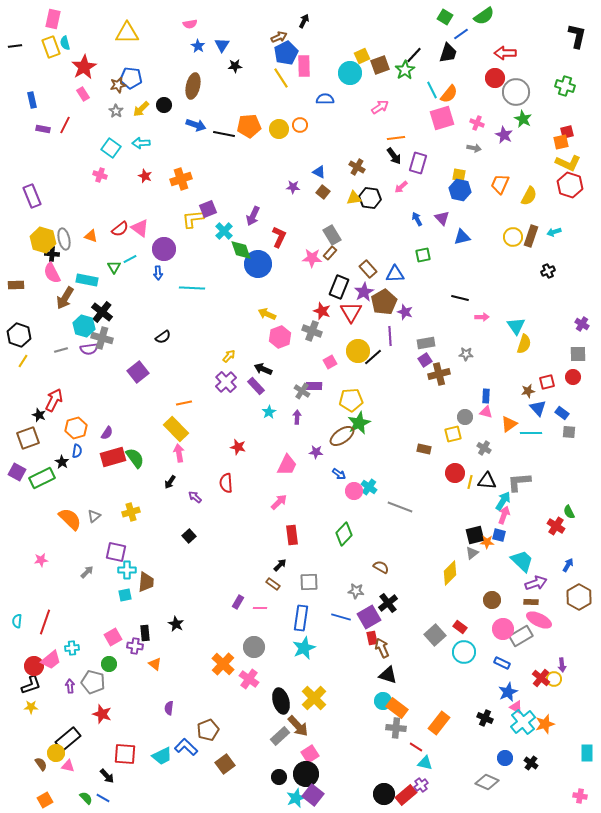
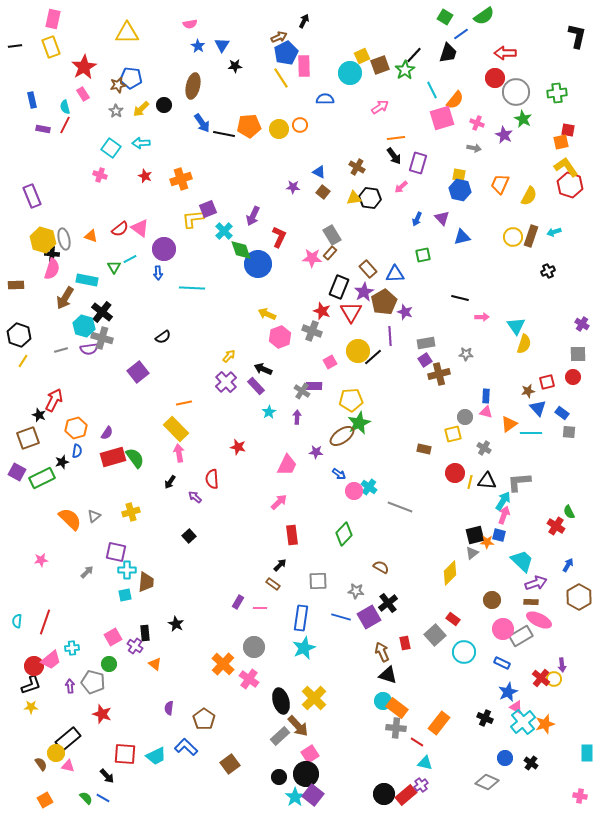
cyan semicircle at (65, 43): moved 64 px down
green cross at (565, 86): moved 8 px left, 7 px down; rotated 24 degrees counterclockwise
orange semicircle at (449, 94): moved 6 px right, 6 px down
blue arrow at (196, 125): moved 6 px right, 2 px up; rotated 36 degrees clockwise
red square at (567, 132): moved 1 px right, 2 px up; rotated 24 degrees clockwise
yellow L-shape at (568, 163): moved 2 px left, 4 px down; rotated 150 degrees counterclockwise
blue arrow at (417, 219): rotated 128 degrees counterclockwise
pink semicircle at (52, 273): moved 4 px up; rotated 135 degrees counterclockwise
black star at (62, 462): rotated 24 degrees clockwise
red semicircle at (226, 483): moved 14 px left, 4 px up
gray square at (309, 582): moved 9 px right, 1 px up
red rectangle at (460, 627): moved 7 px left, 8 px up
red rectangle at (372, 638): moved 33 px right, 5 px down
purple cross at (135, 646): rotated 28 degrees clockwise
brown arrow at (382, 648): moved 4 px down
brown pentagon at (208, 730): moved 4 px left, 11 px up; rotated 15 degrees counterclockwise
red line at (416, 747): moved 1 px right, 5 px up
cyan trapezoid at (162, 756): moved 6 px left
brown square at (225, 764): moved 5 px right
cyan star at (296, 798): moved 1 px left, 1 px up; rotated 12 degrees counterclockwise
